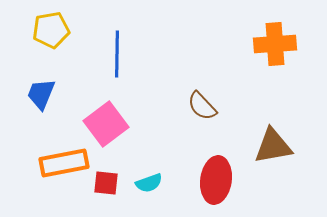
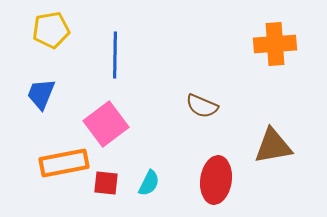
blue line: moved 2 px left, 1 px down
brown semicircle: rotated 24 degrees counterclockwise
cyan semicircle: rotated 44 degrees counterclockwise
